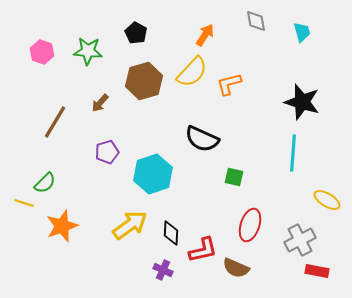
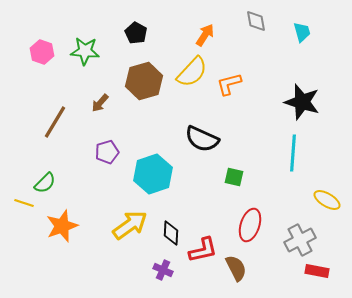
green star: moved 3 px left
brown semicircle: rotated 140 degrees counterclockwise
